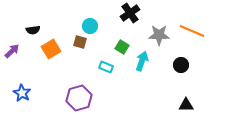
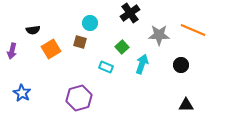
cyan circle: moved 3 px up
orange line: moved 1 px right, 1 px up
green square: rotated 16 degrees clockwise
purple arrow: rotated 147 degrees clockwise
cyan arrow: moved 3 px down
